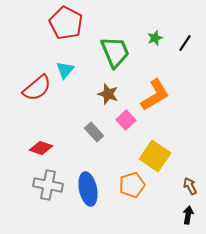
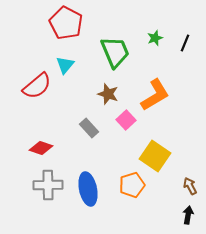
black line: rotated 12 degrees counterclockwise
cyan triangle: moved 5 px up
red semicircle: moved 2 px up
gray rectangle: moved 5 px left, 4 px up
gray cross: rotated 12 degrees counterclockwise
